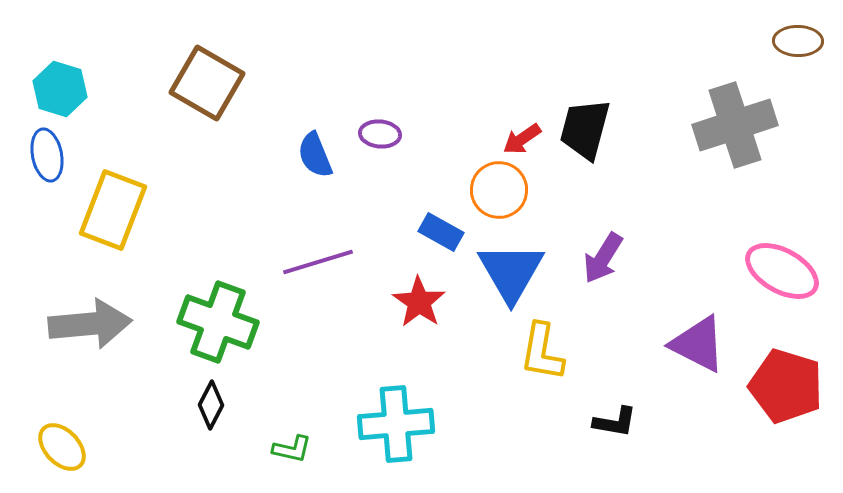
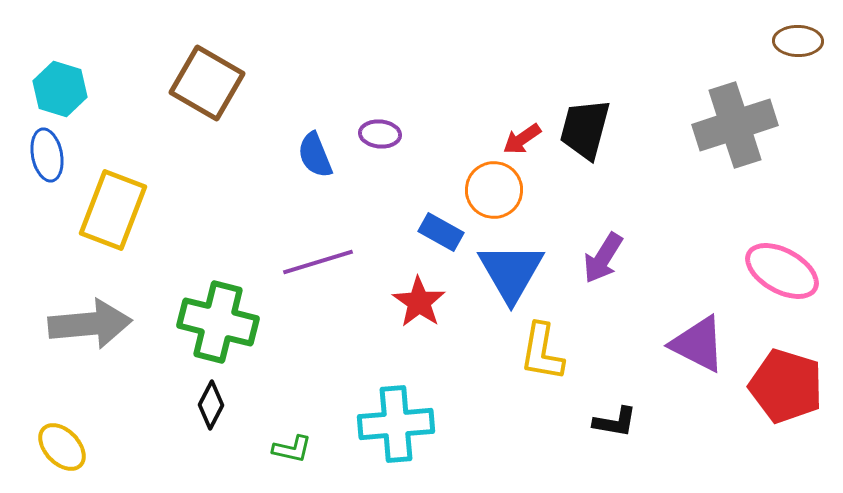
orange circle: moved 5 px left
green cross: rotated 6 degrees counterclockwise
